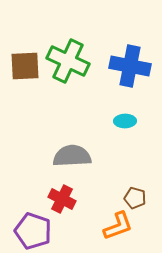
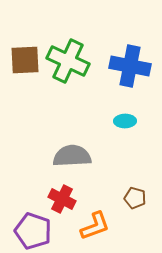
brown square: moved 6 px up
orange L-shape: moved 23 px left
